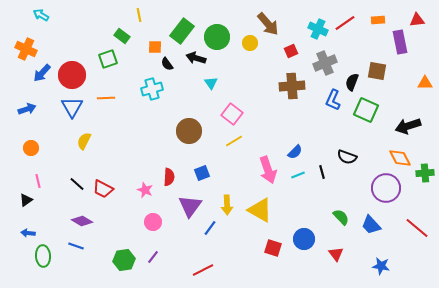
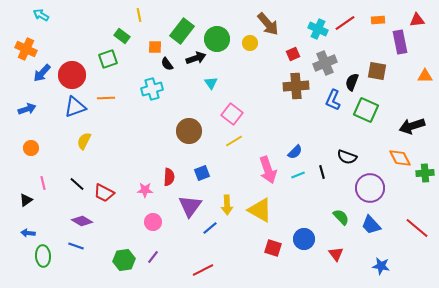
green circle at (217, 37): moved 2 px down
red square at (291, 51): moved 2 px right, 3 px down
black arrow at (196, 58): rotated 144 degrees clockwise
orange triangle at (425, 83): moved 7 px up
brown cross at (292, 86): moved 4 px right
blue triangle at (72, 107): moved 3 px right; rotated 40 degrees clockwise
black arrow at (408, 126): moved 4 px right
pink line at (38, 181): moved 5 px right, 2 px down
purple circle at (386, 188): moved 16 px left
red trapezoid at (103, 189): moved 1 px right, 4 px down
pink star at (145, 190): rotated 21 degrees counterclockwise
blue line at (210, 228): rotated 14 degrees clockwise
